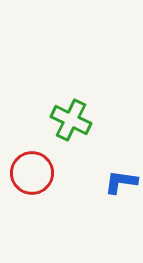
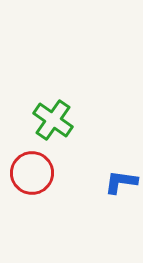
green cross: moved 18 px left; rotated 9 degrees clockwise
